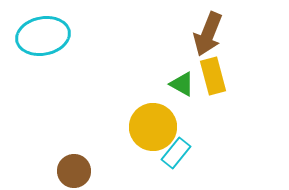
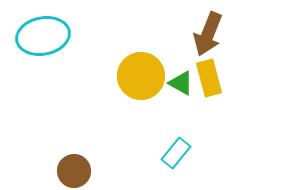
yellow rectangle: moved 4 px left, 2 px down
green triangle: moved 1 px left, 1 px up
yellow circle: moved 12 px left, 51 px up
